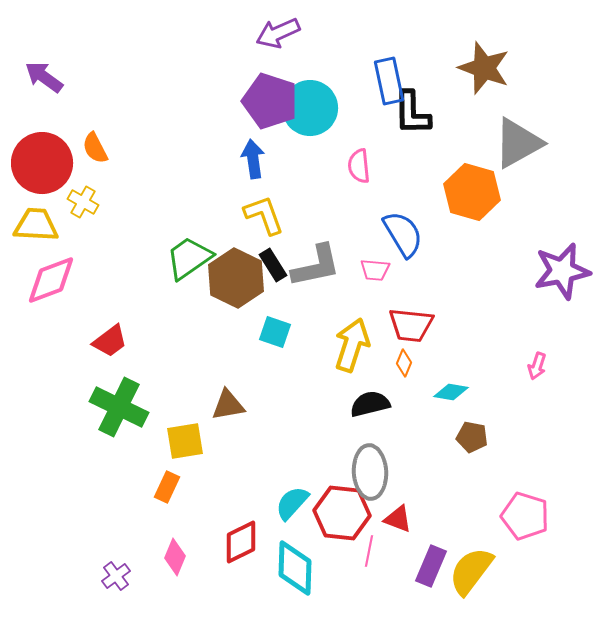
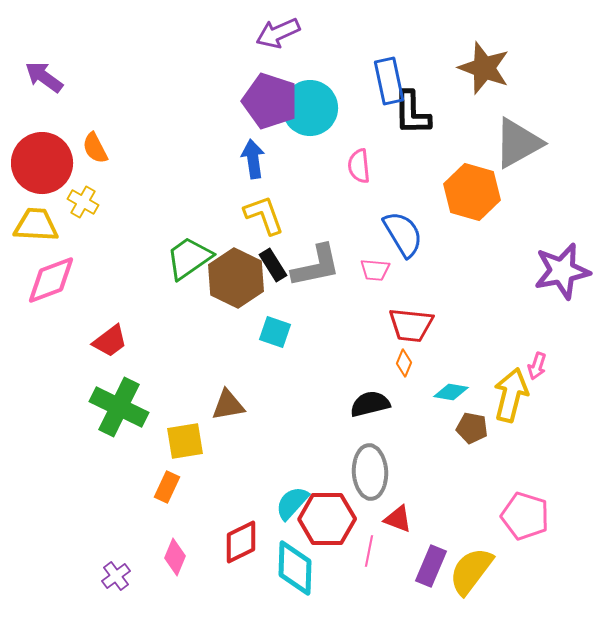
yellow arrow at (352, 345): moved 159 px right, 50 px down; rotated 4 degrees counterclockwise
brown pentagon at (472, 437): moved 9 px up
red hexagon at (342, 513): moved 15 px left, 6 px down; rotated 6 degrees counterclockwise
